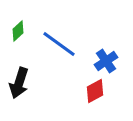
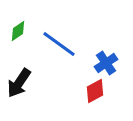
green diamond: rotated 10 degrees clockwise
blue cross: moved 2 px down
black arrow: rotated 16 degrees clockwise
